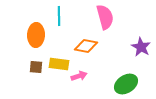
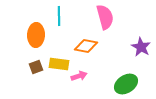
brown square: rotated 24 degrees counterclockwise
